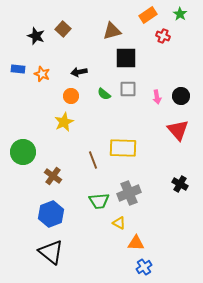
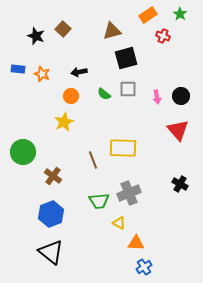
black square: rotated 15 degrees counterclockwise
